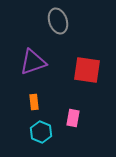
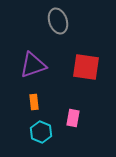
purple triangle: moved 3 px down
red square: moved 1 px left, 3 px up
